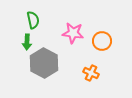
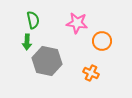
pink star: moved 4 px right, 10 px up
gray hexagon: moved 3 px right, 2 px up; rotated 16 degrees counterclockwise
